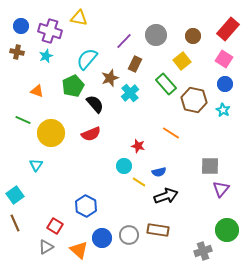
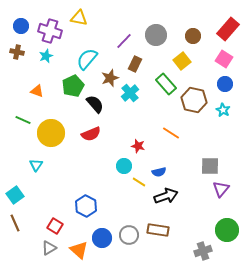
gray triangle at (46, 247): moved 3 px right, 1 px down
